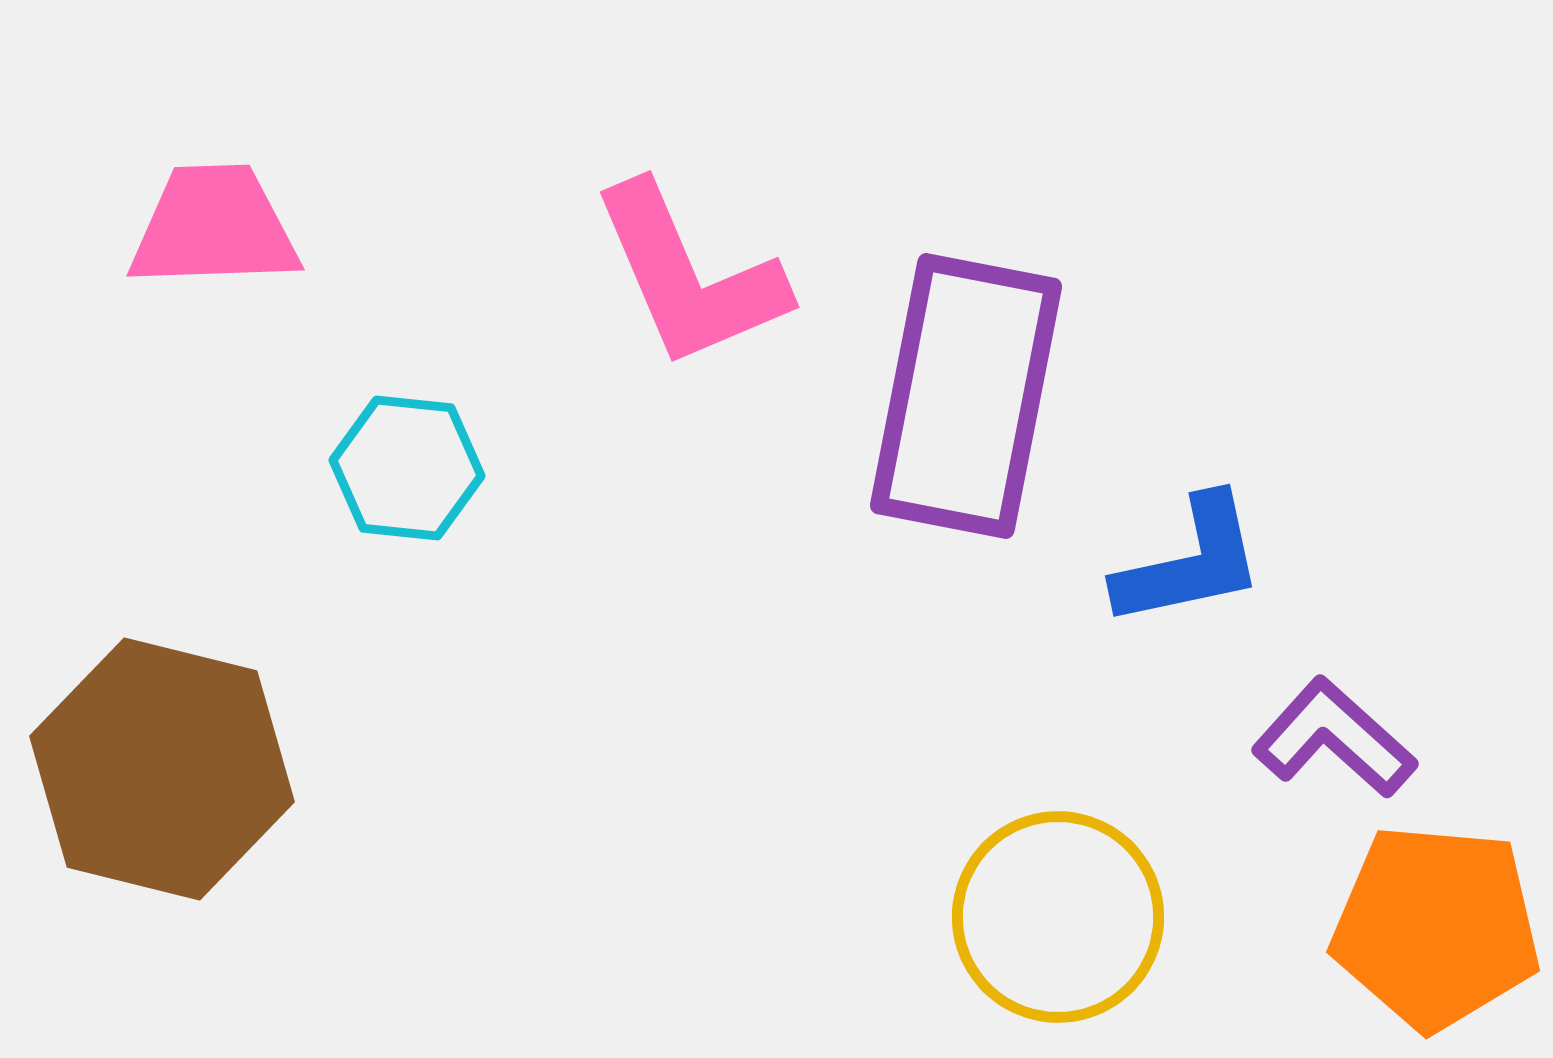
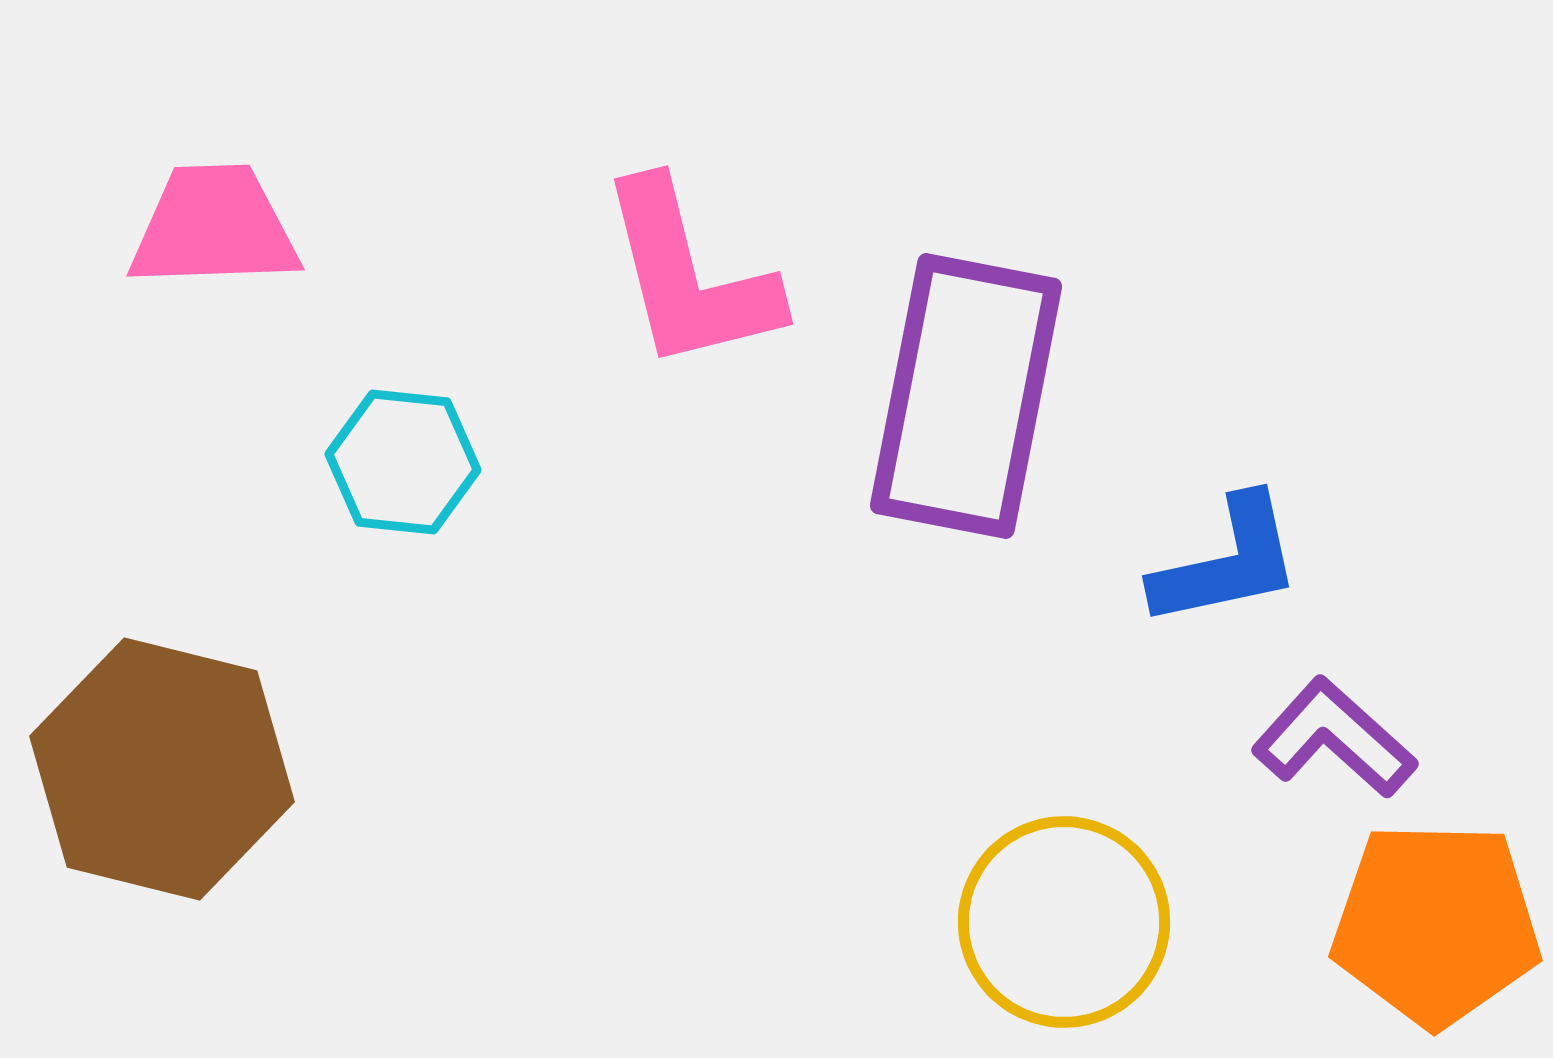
pink L-shape: rotated 9 degrees clockwise
cyan hexagon: moved 4 px left, 6 px up
blue L-shape: moved 37 px right
yellow circle: moved 6 px right, 5 px down
orange pentagon: moved 3 px up; rotated 4 degrees counterclockwise
